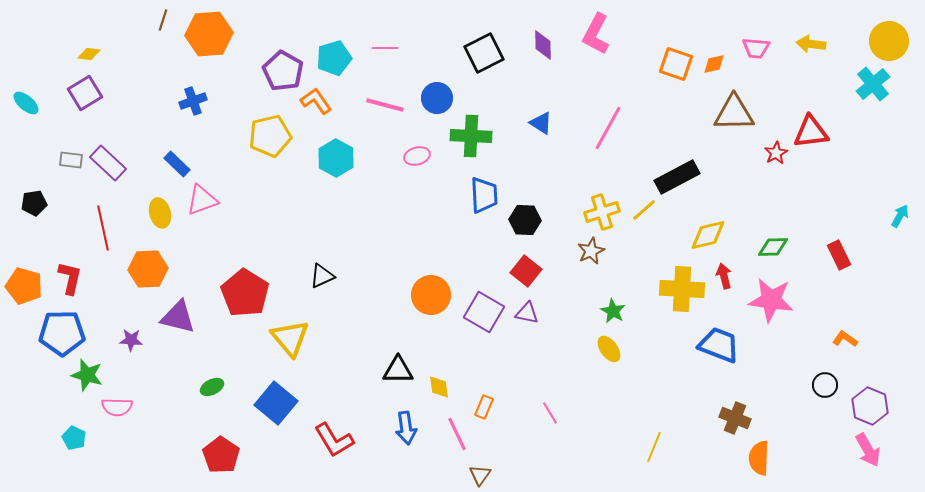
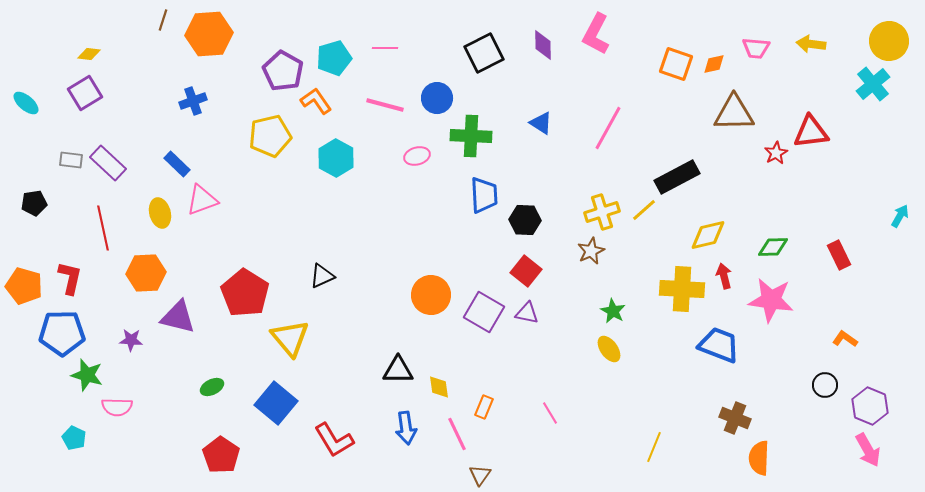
orange hexagon at (148, 269): moved 2 px left, 4 px down
